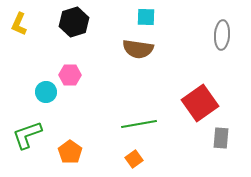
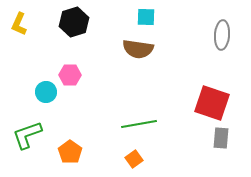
red square: moved 12 px right; rotated 36 degrees counterclockwise
